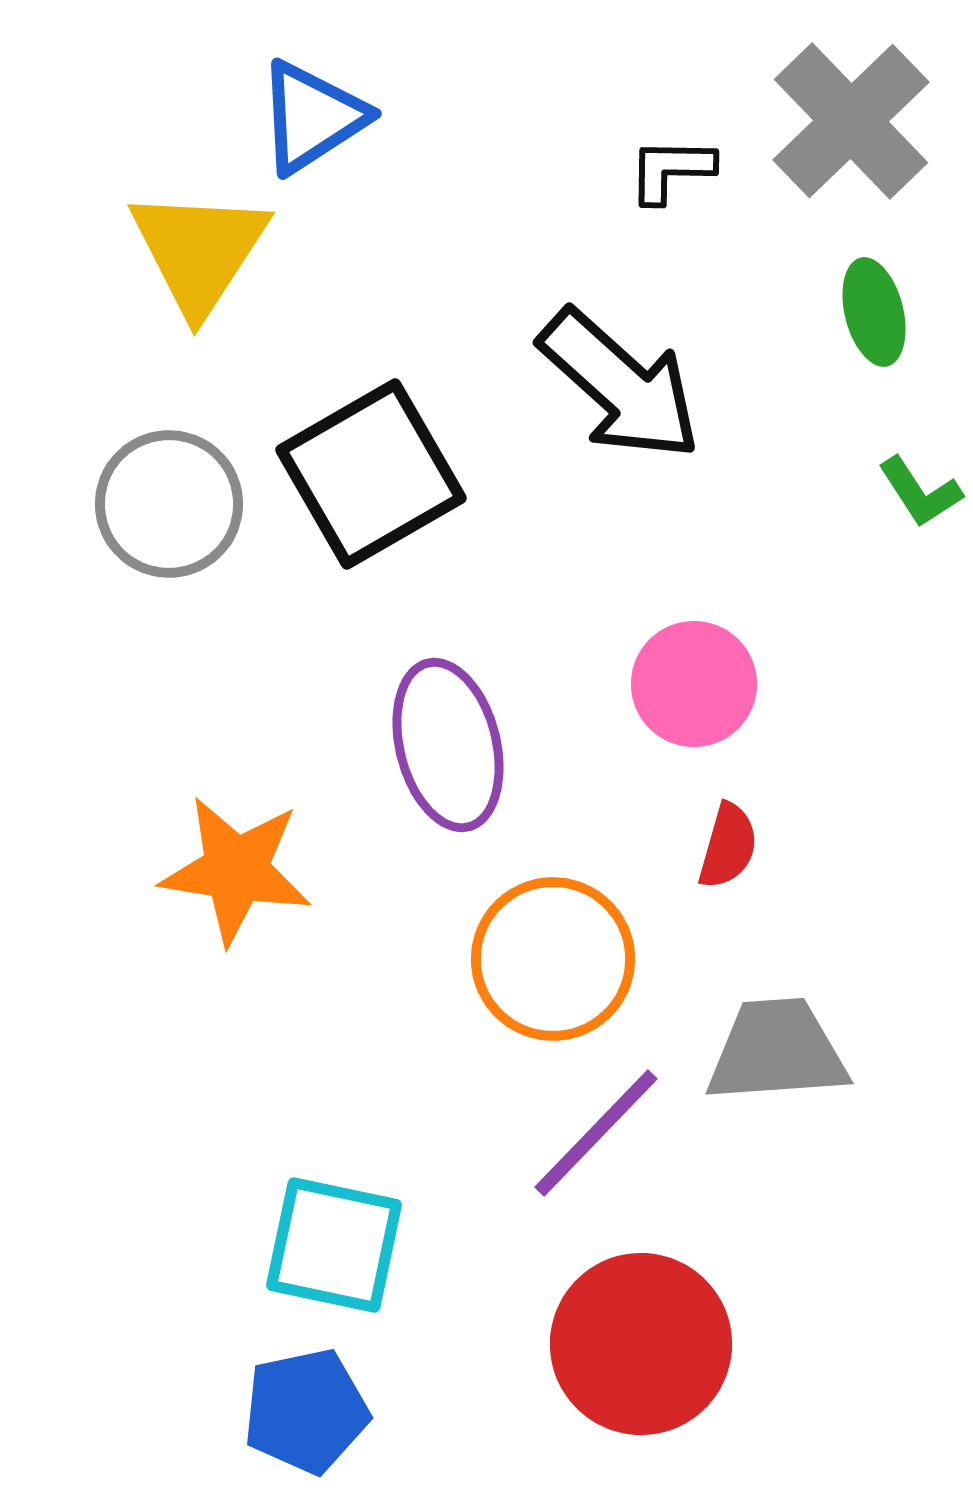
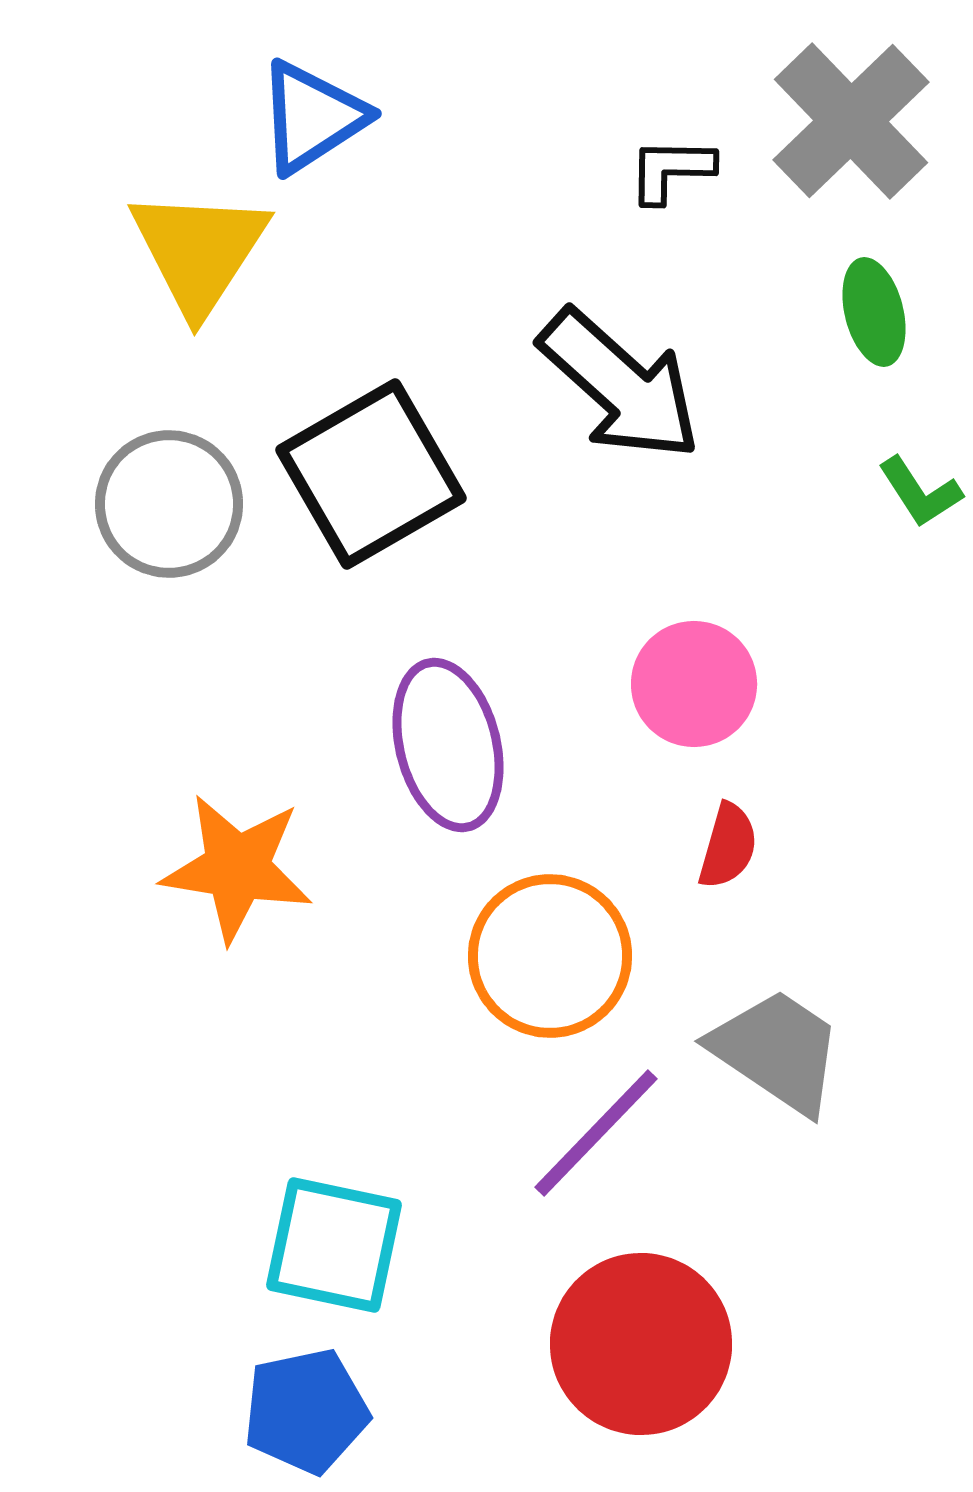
orange star: moved 1 px right, 2 px up
orange circle: moved 3 px left, 3 px up
gray trapezoid: rotated 38 degrees clockwise
